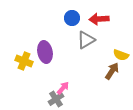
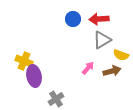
blue circle: moved 1 px right, 1 px down
gray triangle: moved 16 px right
purple ellipse: moved 11 px left, 24 px down
brown arrow: rotated 42 degrees clockwise
pink arrow: moved 25 px right, 20 px up
